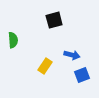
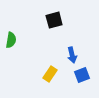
green semicircle: moved 2 px left; rotated 14 degrees clockwise
blue arrow: rotated 63 degrees clockwise
yellow rectangle: moved 5 px right, 8 px down
